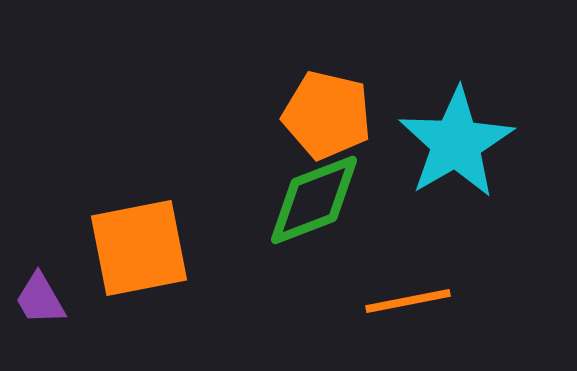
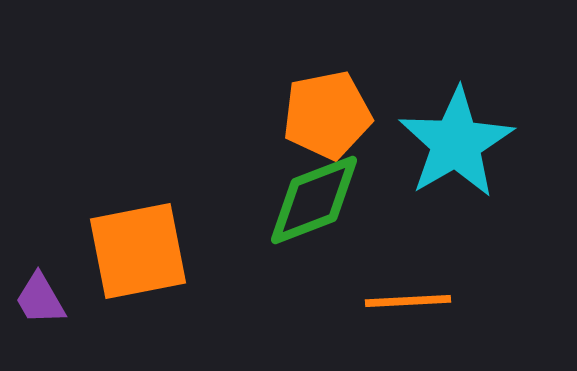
orange pentagon: rotated 24 degrees counterclockwise
orange square: moved 1 px left, 3 px down
orange line: rotated 8 degrees clockwise
